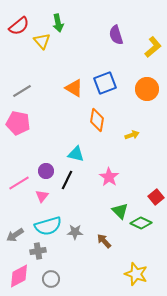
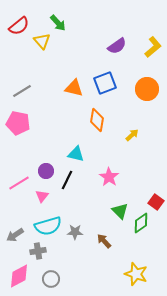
green arrow: rotated 30 degrees counterclockwise
purple semicircle: moved 1 px right, 11 px down; rotated 108 degrees counterclockwise
orange triangle: rotated 18 degrees counterclockwise
yellow arrow: rotated 24 degrees counterclockwise
red square: moved 5 px down; rotated 14 degrees counterclockwise
green diamond: rotated 60 degrees counterclockwise
